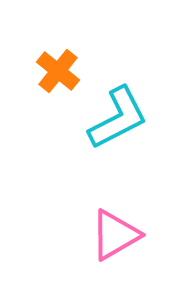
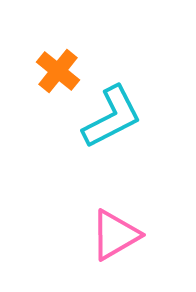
cyan L-shape: moved 6 px left, 1 px up
